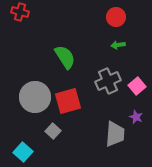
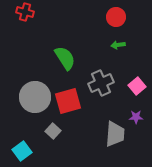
red cross: moved 5 px right
green semicircle: moved 1 px down
gray cross: moved 7 px left, 2 px down
purple star: rotated 24 degrees counterclockwise
cyan square: moved 1 px left, 1 px up; rotated 12 degrees clockwise
